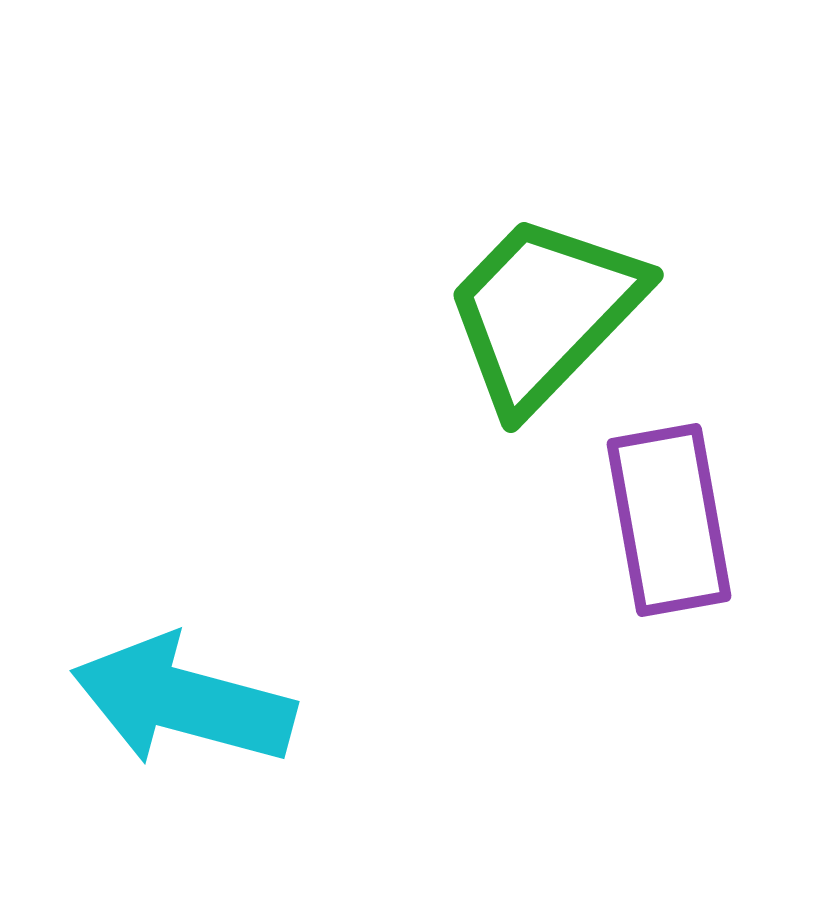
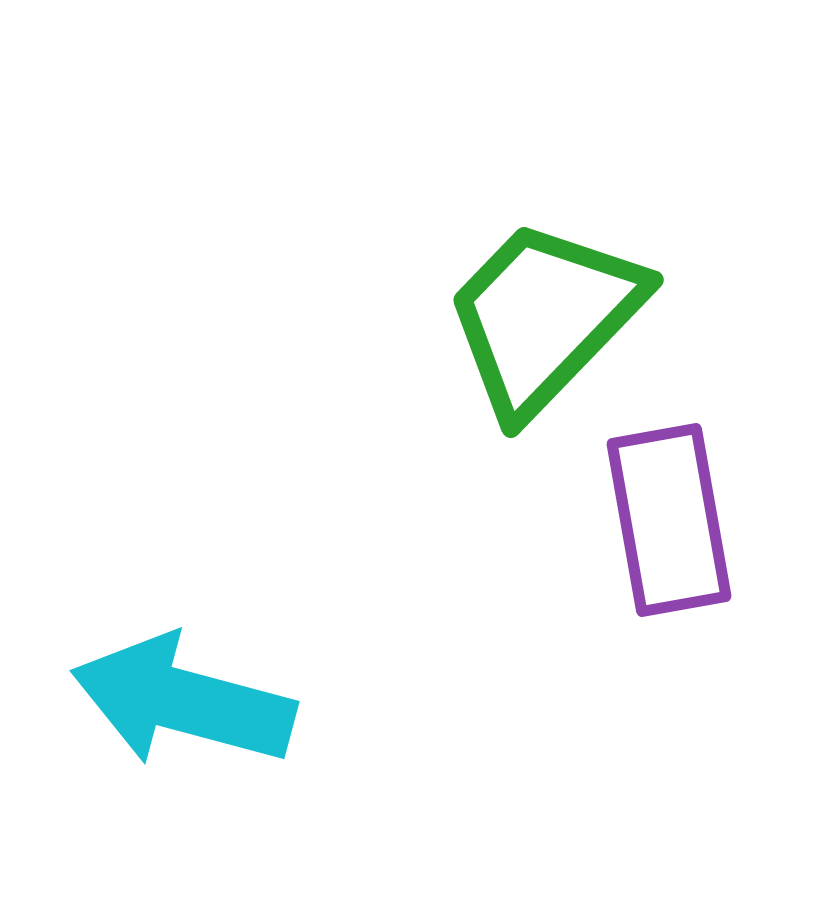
green trapezoid: moved 5 px down
